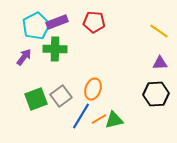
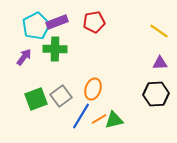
red pentagon: rotated 15 degrees counterclockwise
